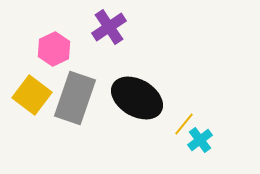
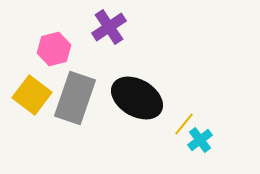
pink hexagon: rotated 12 degrees clockwise
